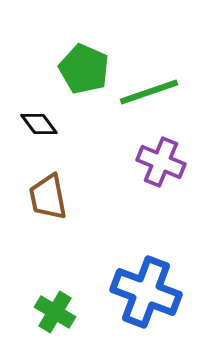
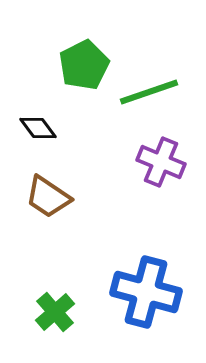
green pentagon: moved 4 px up; rotated 21 degrees clockwise
black diamond: moved 1 px left, 4 px down
brown trapezoid: rotated 45 degrees counterclockwise
blue cross: rotated 6 degrees counterclockwise
green cross: rotated 18 degrees clockwise
